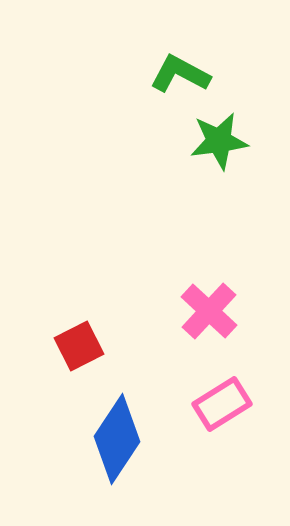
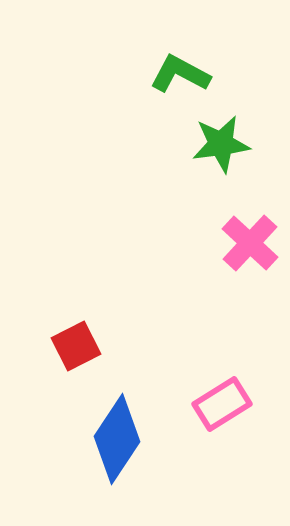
green star: moved 2 px right, 3 px down
pink cross: moved 41 px right, 68 px up
red square: moved 3 px left
